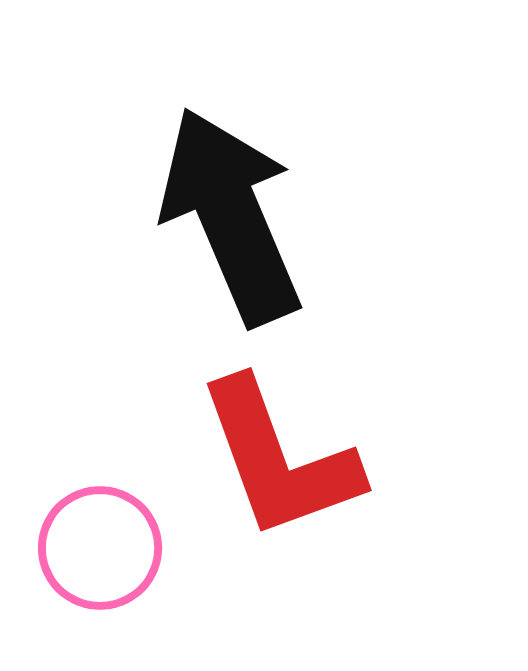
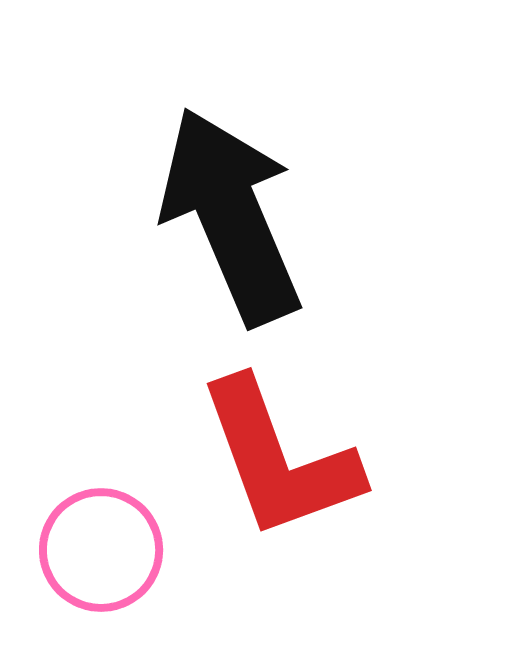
pink circle: moved 1 px right, 2 px down
